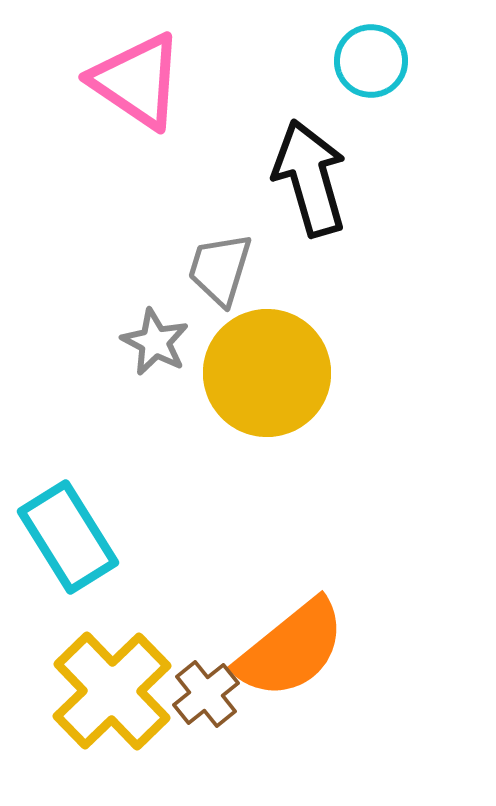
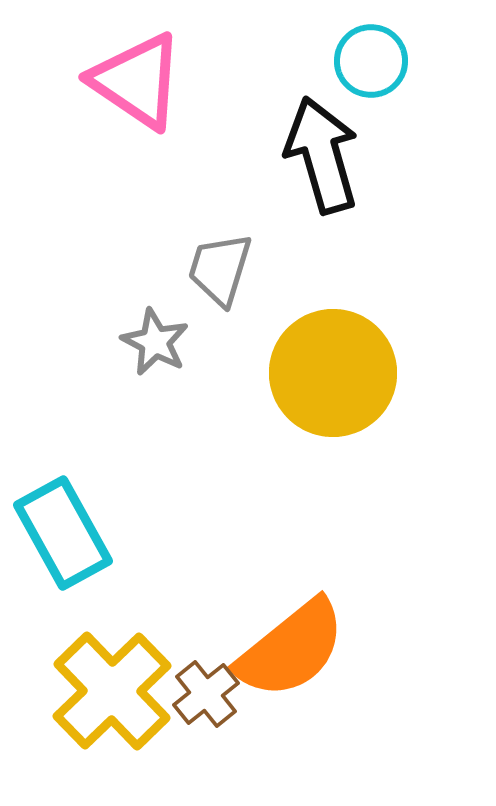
black arrow: moved 12 px right, 23 px up
yellow circle: moved 66 px right
cyan rectangle: moved 5 px left, 4 px up; rotated 3 degrees clockwise
